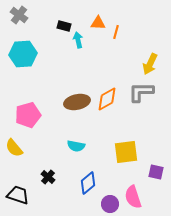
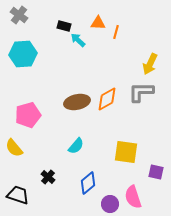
cyan arrow: rotated 35 degrees counterclockwise
cyan semicircle: rotated 60 degrees counterclockwise
yellow square: rotated 15 degrees clockwise
